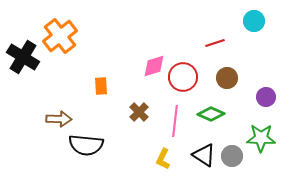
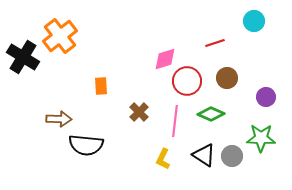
pink diamond: moved 11 px right, 7 px up
red circle: moved 4 px right, 4 px down
